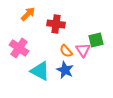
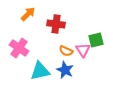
orange semicircle: rotated 24 degrees counterclockwise
cyan triangle: rotated 40 degrees counterclockwise
